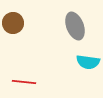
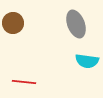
gray ellipse: moved 1 px right, 2 px up
cyan semicircle: moved 1 px left, 1 px up
